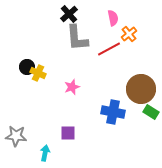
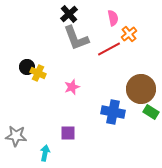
gray L-shape: moved 1 px left; rotated 16 degrees counterclockwise
